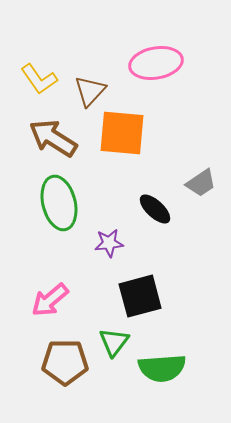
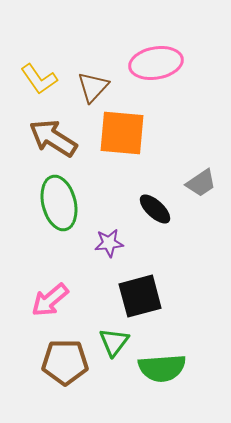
brown triangle: moved 3 px right, 4 px up
